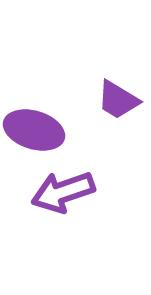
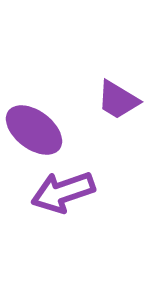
purple ellipse: rotated 20 degrees clockwise
